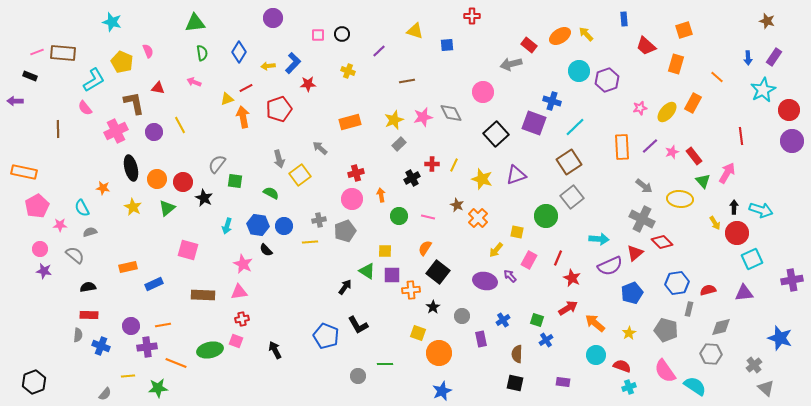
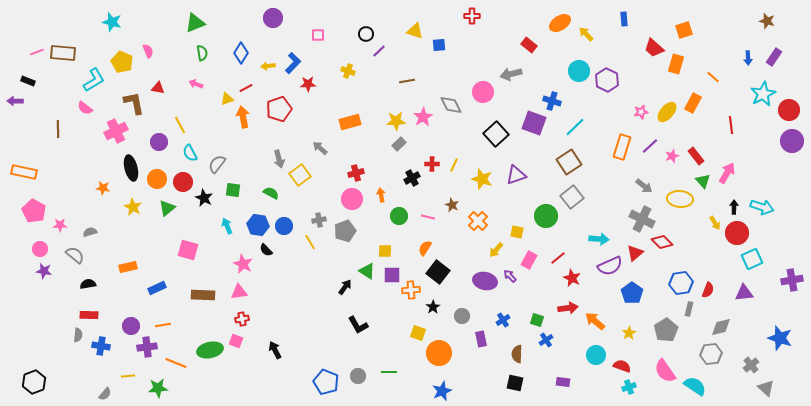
green triangle at (195, 23): rotated 15 degrees counterclockwise
black circle at (342, 34): moved 24 px right
orange ellipse at (560, 36): moved 13 px up
blue square at (447, 45): moved 8 px left
red trapezoid at (646, 46): moved 8 px right, 2 px down
blue diamond at (239, 52): moved 2 px right, 1 px down
gray arrow at (511, 64): moved 10 px down
black rectangle at (30, 76): moved 2 px left, 5 px down
orange line at (717, 77): moved 4 px left
purple hexagon at (607, 80): rotated 15 degrees counterclockwise
pink arrow at (194, 82): moved 2 px right, 2 px down
cyan star at (763, 90): moved 4 px down
pink semicircle at (85, 108): rotated 14 degrees counterclockwise
pink star at (640, 108): moved 1 px right, 4 px down
gray diamond at (451, 113): moved 8 px up
pink star at (423, 117): rotated 18 degrees counterclockwise
yellow star at (394, 120): moved 2 px right, 1 px down; rotated 18 degrees clockwise
purple circle at (154, 132): moved 5 px right, 10 px down
red line at (741, 136): moved 10 px left, 11 px up
orange rectangle at (622, 147): rotated 20 degrees clockwise
pink star at (672, 152): moved 4 px down
red rectangle at (694, 156): moved 2 px right
green square at (235, 181): moved 2 px left, 9 px down
brown star at (457, 205): moved 5 px left
pink pentagon at (37, 206): moved 3 px left, 5 px down; rotated 15 degrees counterclockwise
cyan semicircle at (82, 208): moved 108 px right, 55 px up
cyan arrow at (761, 210): moved 1 px right, 3 px up
orange cross at (478, 218): moved 3 px down
cyan arrow at (227, 226): rotated 140 degrees clockwise
yellow line at (310, 242): rotated 63 degrees clockwise
red line at (558, 258): rotated 28 degrees clockwise
blue hexagon at (677, 283): moved 4 px right
blue rectangle at (154, 284): moved 3 px right, 4 px down
black semicircle at (88, 287): moved 3 px up
red semicircle at (708, 290): rotated 126 degrees clockwise
blue pentagon at (632, 293): rotated 15 degrees counterclockwise
red arrow at (568, 308): rotated 24 degrees clockwise
orange arrow at (595, 323): moved 2 px up
gray pentagon at (666, 330): rotated 25 degrees clockwise
blue pentagon at (326, 336): moved 46 px down
blue cross at (101, 346): rotated 12 degrees counterclockwise
gray hexagon at (711, 354): rotated 10 degrees counterclockwise
green line at (385, 364): moved 4 px right, 8 px down
gray cross at (754, 365): moved 3 px left
